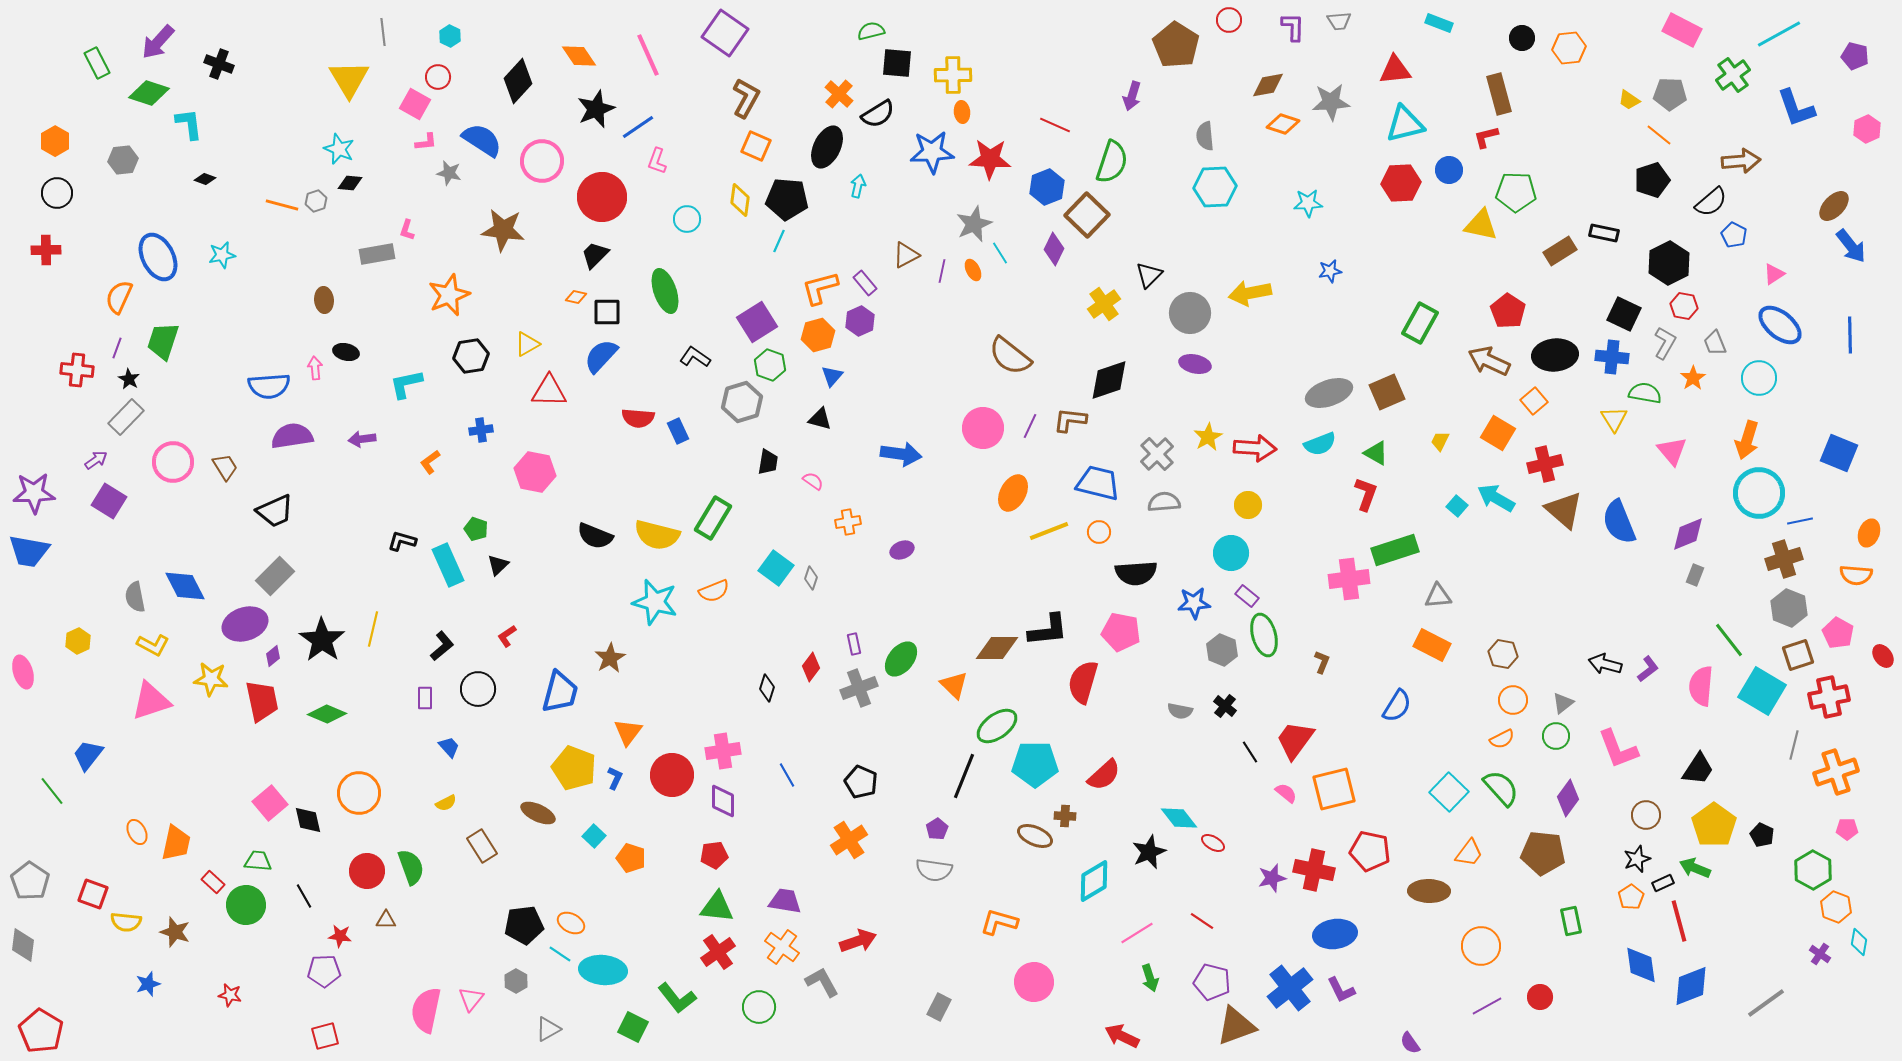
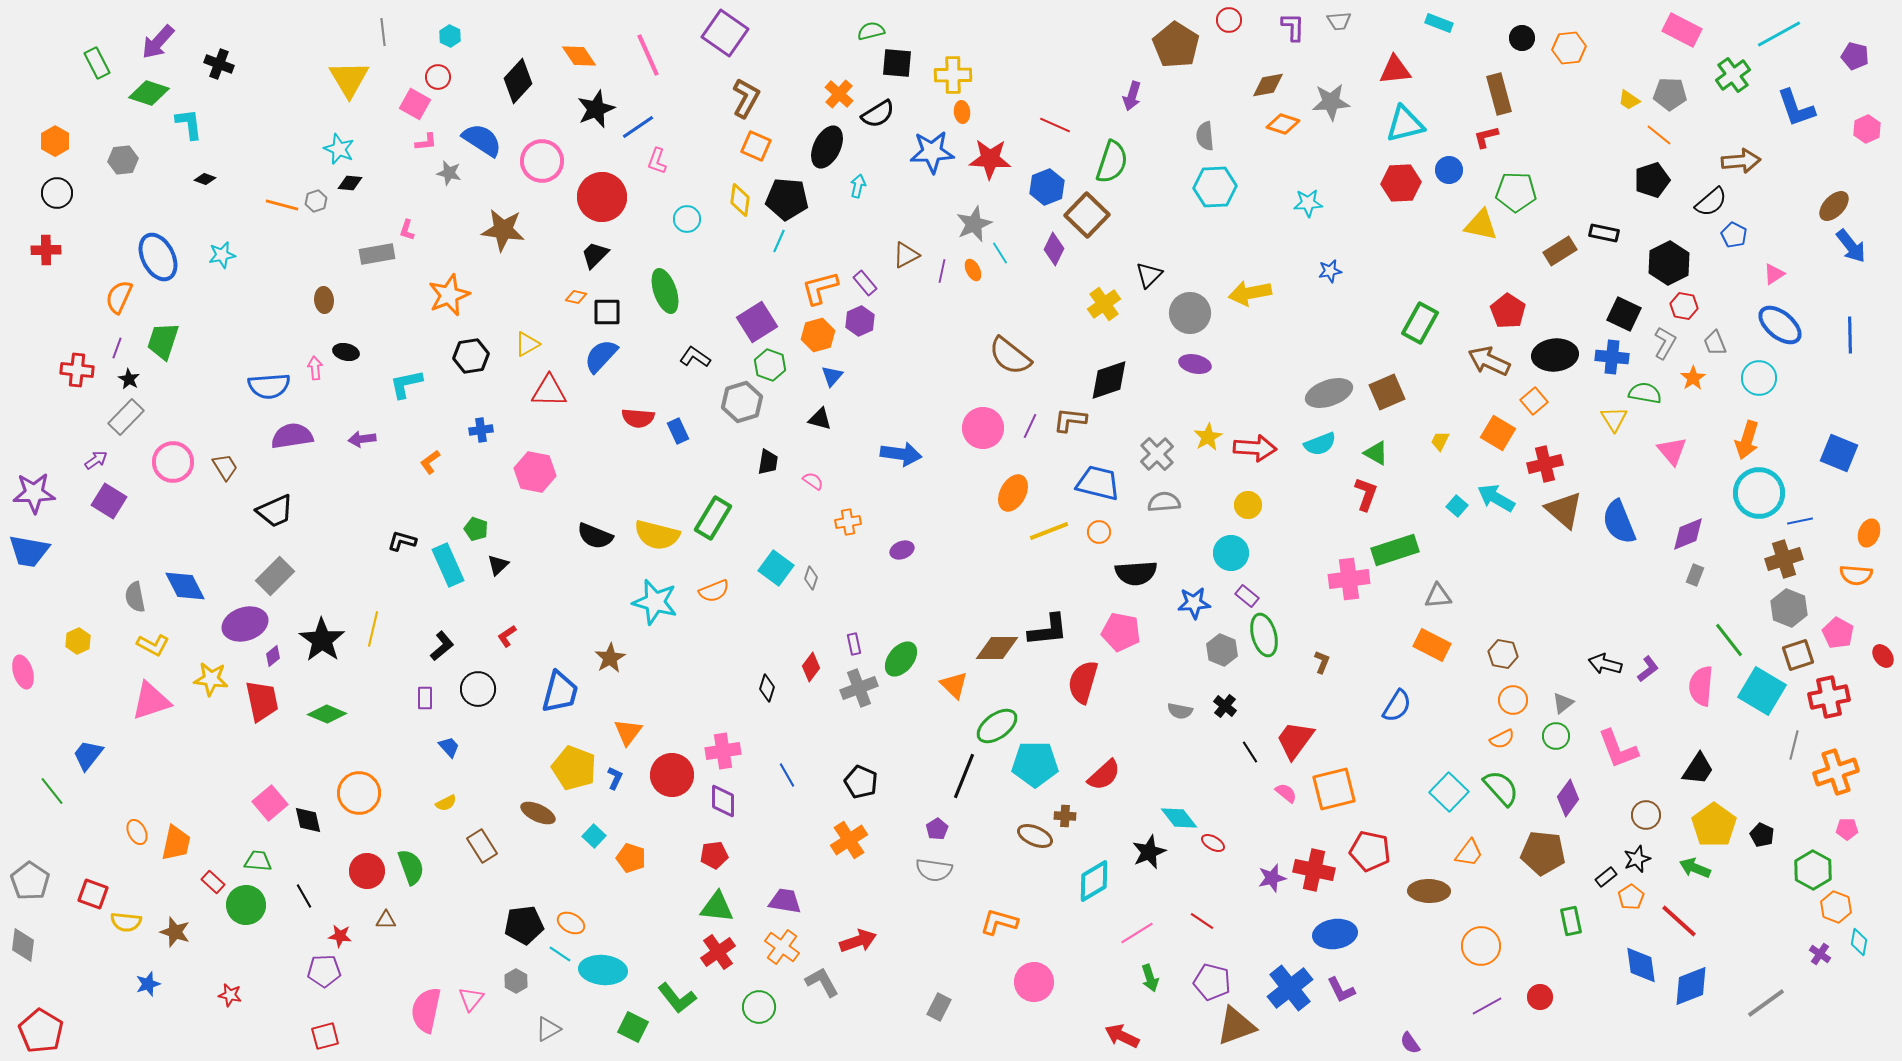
black rectangle at (1663, 883): moved 57 px left, 6 px up; rotated 15 degrees counterclockwise
red line at (1679, 921): rotated 33 degrees counterclockwise
